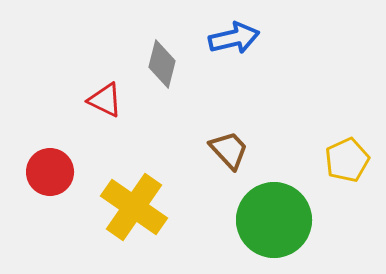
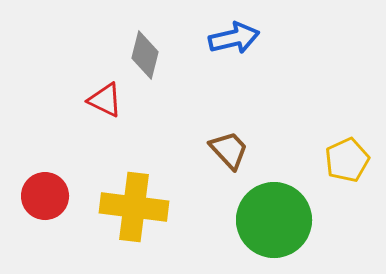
gray diamond: moved 17 px left, 9 px up
red circle: moved 5 px left, 24 px down
yellow cross: rotated 28 degrees counterclockwise
